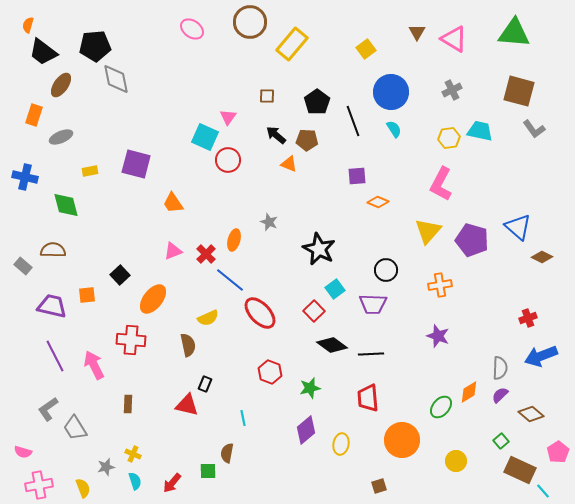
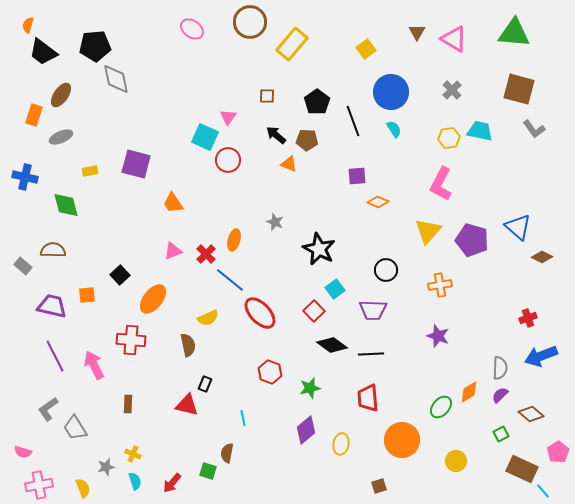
brown ellipse at (61, 85): moved 10 px down
gray cross at (452, 90): rotated 18 degrees counterclockwise
brown square at (519, 91): moved 2 px up
gray star at (269, 222): moved 6 px right
purple trapezoid at (373, 304): moved 6 px down
green square at (501, 441): moved 7 px up; rotated 14 degrees clockwise
brown rectangle at (520, 470): moved 2 px right, 1 px up
green square at (208, 471): rotated 18 degrees clockwise
